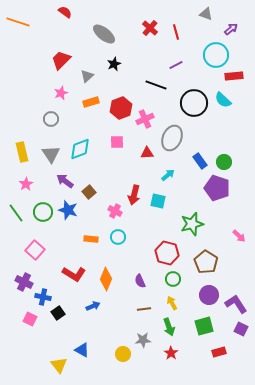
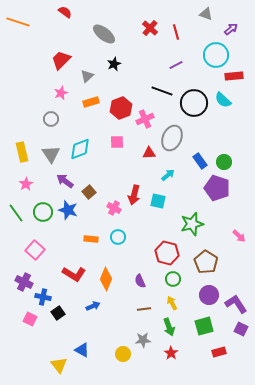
black line at (156, 85): moved 6 px right, 6 px down
red triangle at (147, 153): moved 2 px right
pink cross at (115, 211): moved 1 px left, 3 px up
